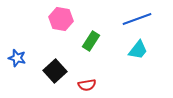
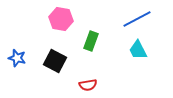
blue line: rotated 8 degrees counterclockwise
green rectangle: rotated 12 degrees counterclockwise
cyan trapezoid: rotated 115 degrees clockwise
black square: moved 10 px up; rotated 20 degrees counterclockwise
red semicircle: moved 1 px right
